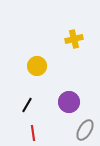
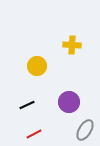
yellow cross: moved 2 px left, 6 px down; rotated 18 degrees clockwise
black line: rotated 35 degrees clockwise
red line: moved 1 px right, 1 px down; rotated 70 degrees clockwise
